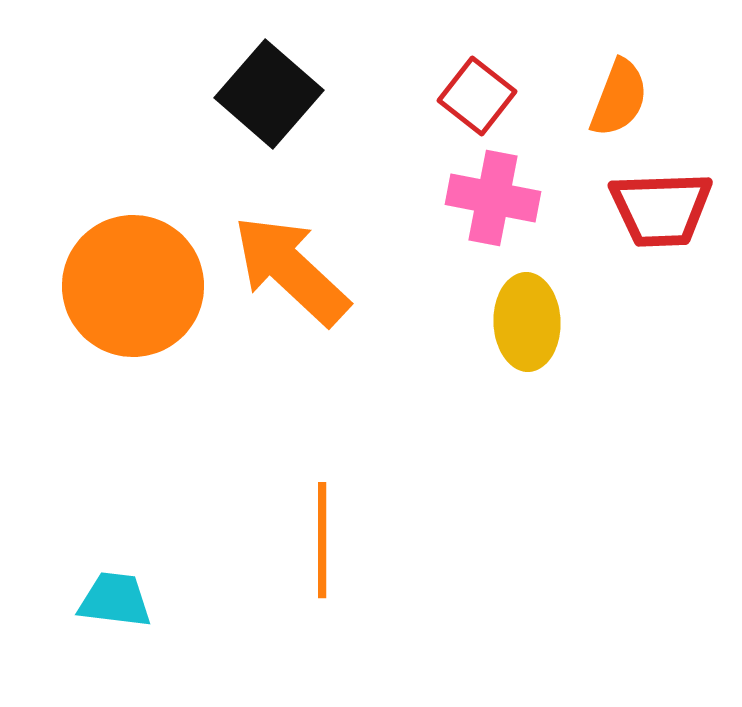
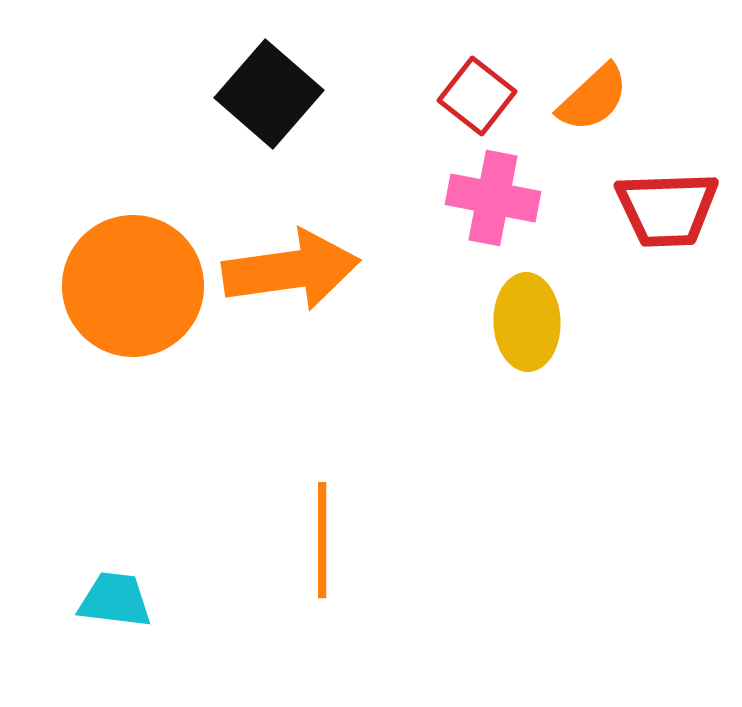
orange semicircle: moved 26 px left; rotated 26 degrees clockwise
red trapezoid: moved 6 px right
orange arrow: rotated 129 degrees clockwise
